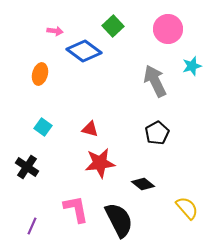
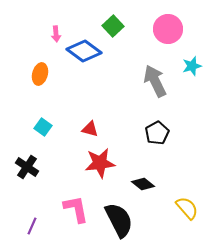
pink arrow: moved 1 px right, 3 px down; rotated 77 degrees clockwise
